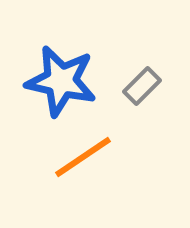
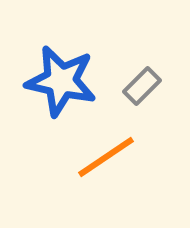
orange line: moved 23 px right
